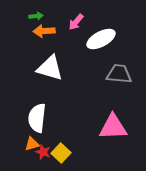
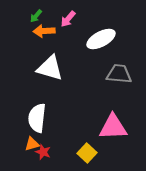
green arrow: rotated 136 degrees clockwise
pink arrow: moved 8 px left, 3 px up
yellow square: moved 26 px right
